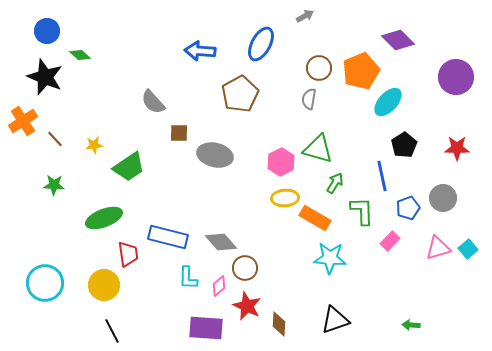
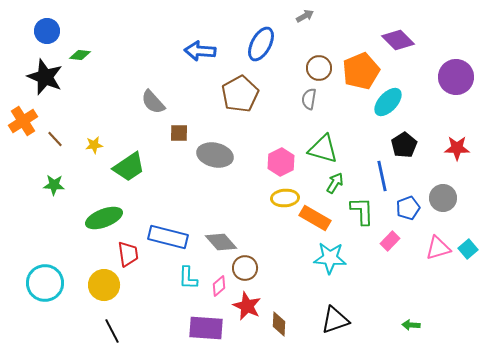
green diamond at (80, 55): rotated 35 degrees counterclockwise
green triangle at (318, 149): moved 5 px right
